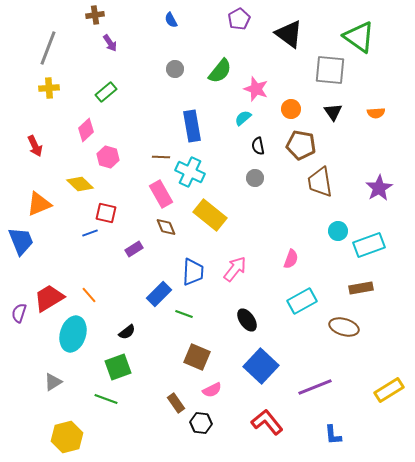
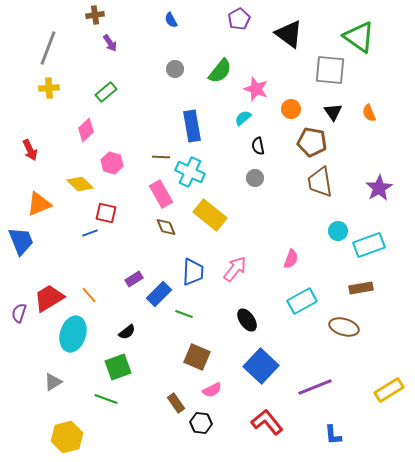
orange semicircle at (376, 113): moved 7 px left; rotated 72 degrees clockwise
brown pentagon at (301, 145): moved 11 px right, 3 px up
red arrow at (35, 146): moved 5 px left, 4 px down
pink hexagon at (108, 157): moved 4 px right, 6 px down
purple rectangle at (134, 249): moved 30 px down
